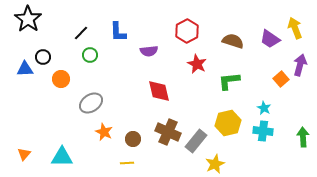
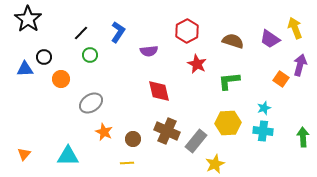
blue L-shape: rotated 145 degrees counterclockwise
black circle: moved 1 px right
orange square: rotated 14 degrees counterclockwise
cyan star: rotated 24 degrees clockwise
yellow hexagon: rotated 10 degrees clockwise
brown cross: moved 1 px left, 1 px up
cyan triangle: moved 6 px right, 1 px up
